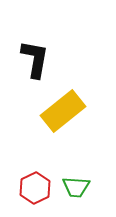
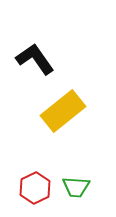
black L-shape: rotated 45 degrees counterclockwise
